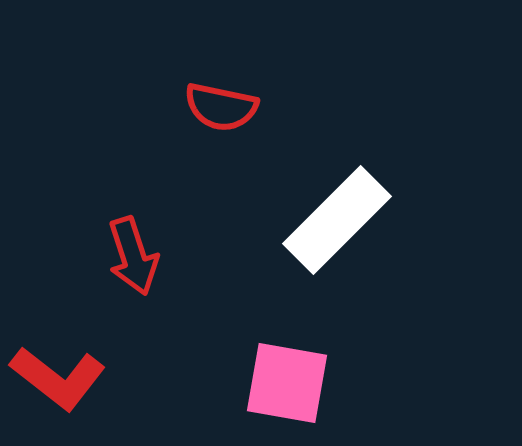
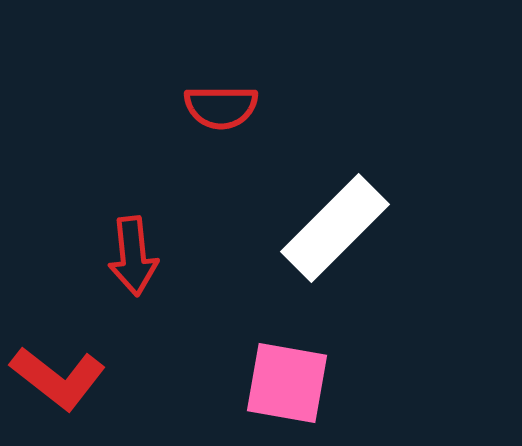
red semicircle: rotated 12 degrees counterclockwise
white rectangle: moved 2 px left, 8 px down
red arrow: rotated 12 degrees clockwise
